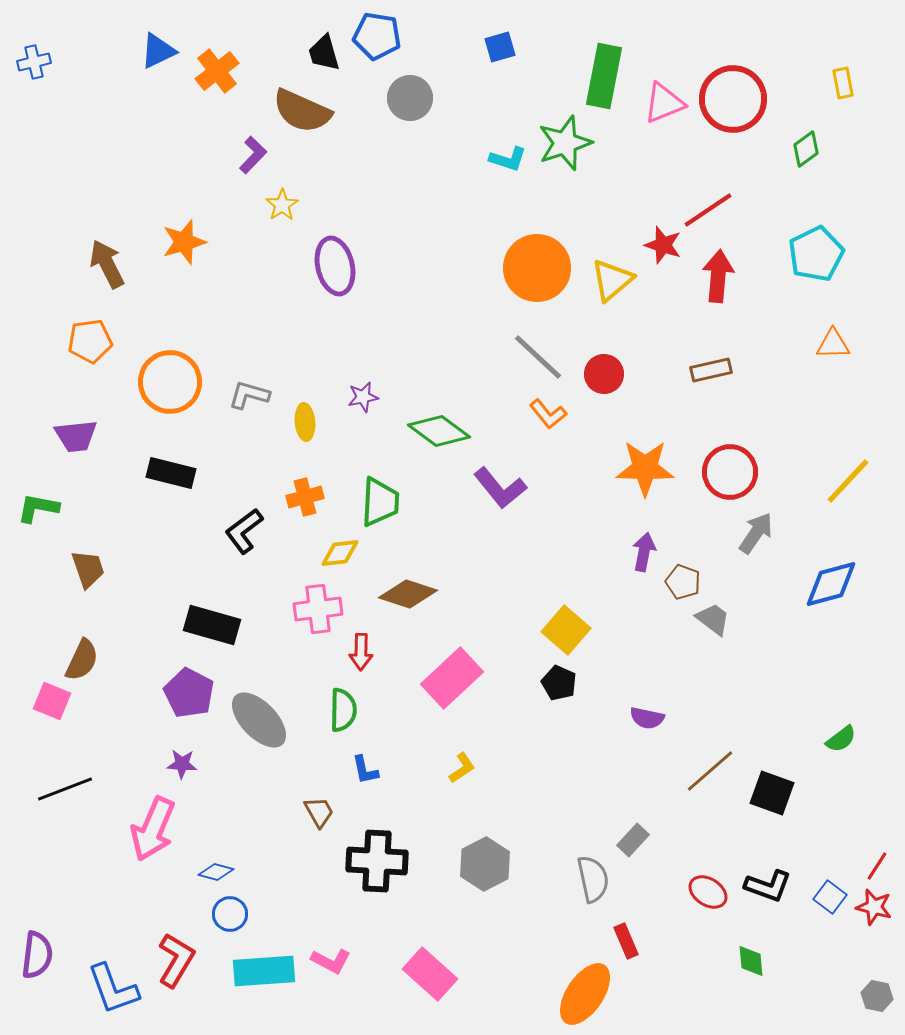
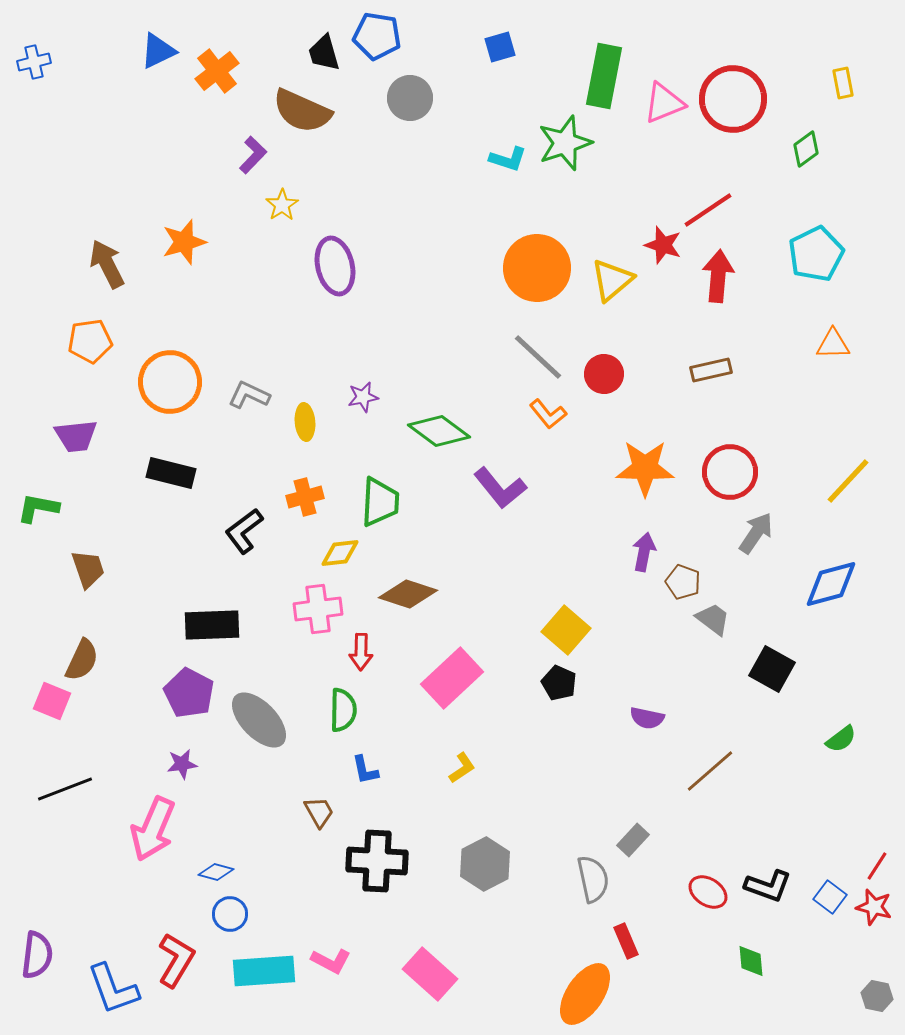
gray L-shape at (249, 395): rotated 9 degrees clockwise
black rectangle at (212, 625): rotated 18 degrees counterclockwise
purple star at (182, 764): rotated 12 degrees counterclockwise
black square at (772, 793): moved 124 px up; rotated 9 degrees clockwise
